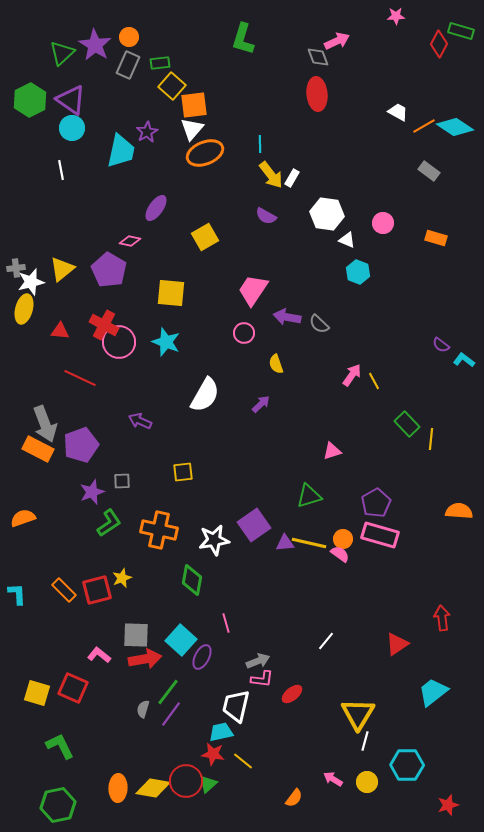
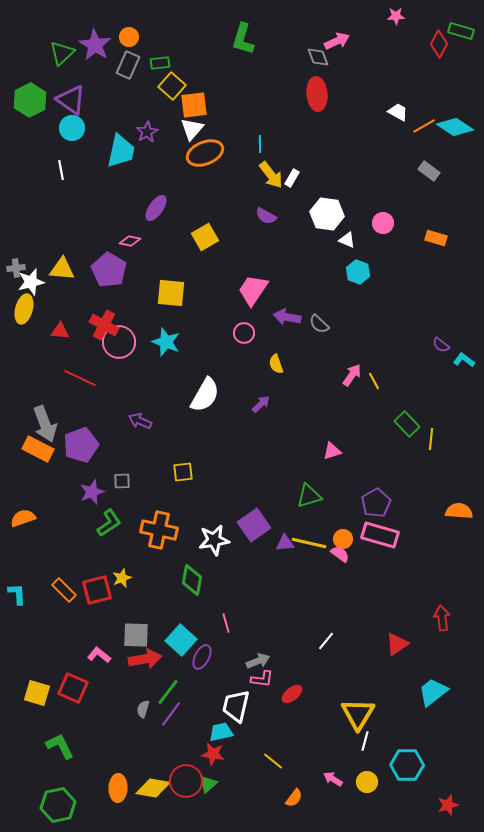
yellow triangle at (62, 269): rotated 44 degrees clockwise
yellow line at (243, 761): moved 30 px right
